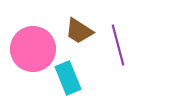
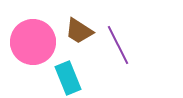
purple line: rotated 12 degrees counterclockwise
pink circle: moved 7 px up
